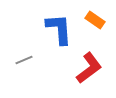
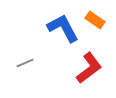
blue L-shape: moved 4 px right, 1 px up; rotated 24 degrees counterclockwise
gray line: moved 1 px right, 3 px down
